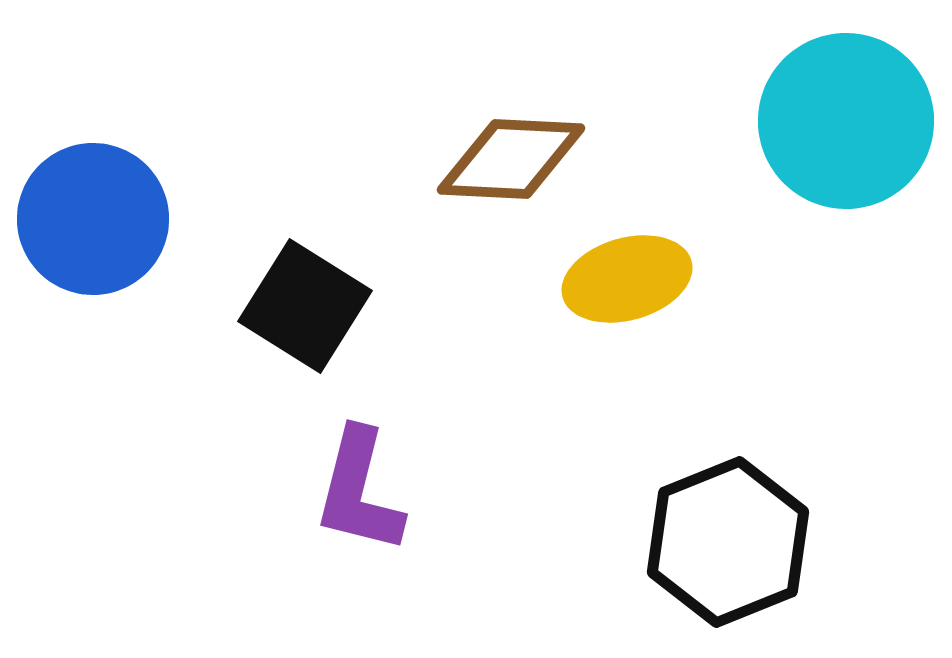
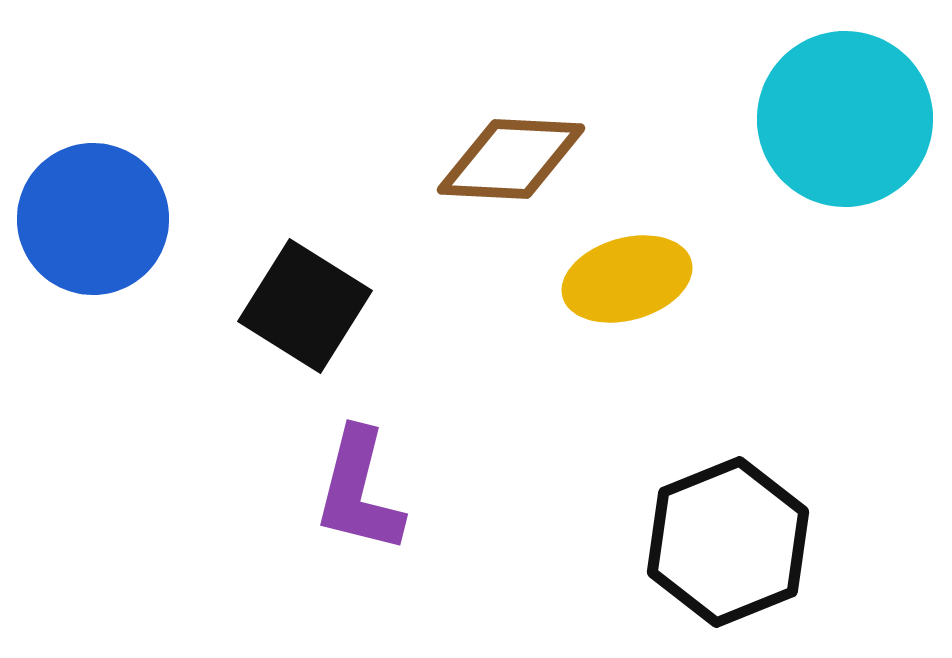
cyan circle: moved 1 px left, 2 px up
